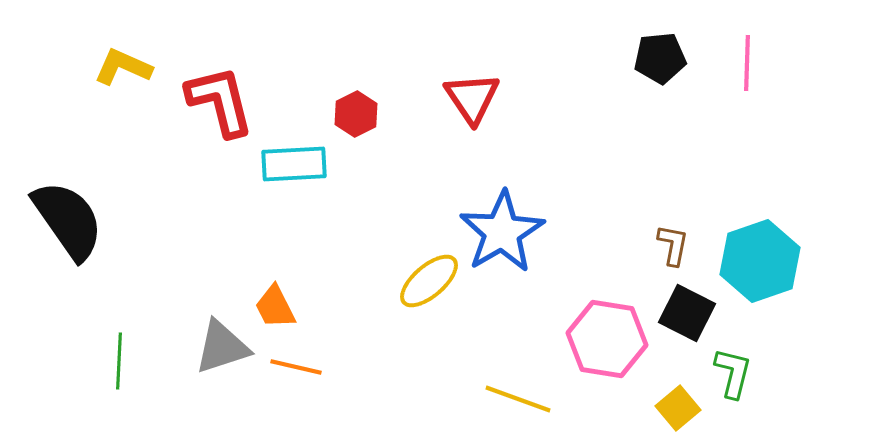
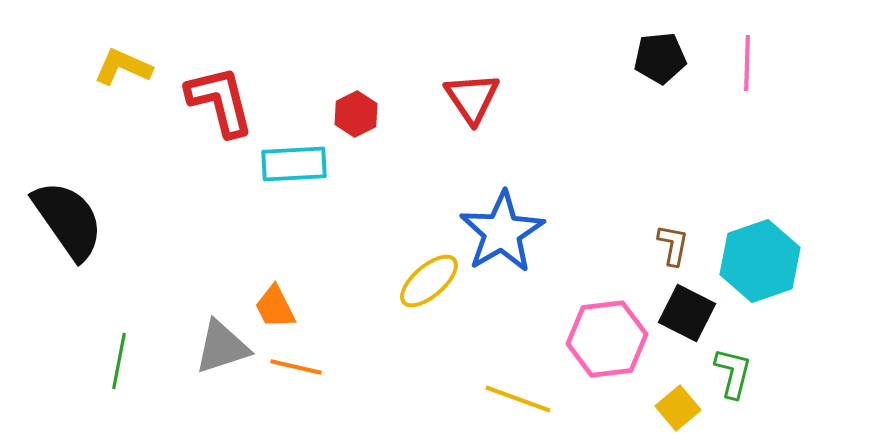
pink hexagon: rotated 16 degrees counterclockwise
green line: rotated 8 degrees clockwise
